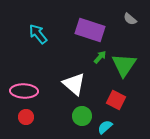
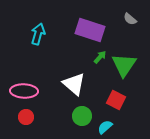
cyan arrow: rotated 55 degrees clockwise
